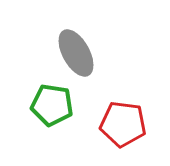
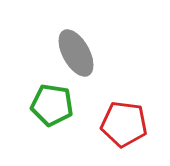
red pentagon: moved 1 px right
